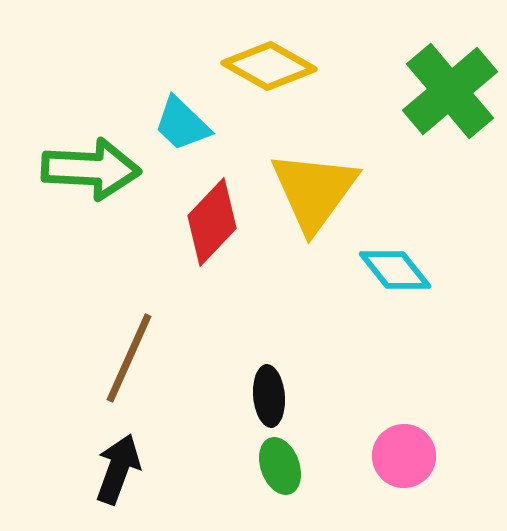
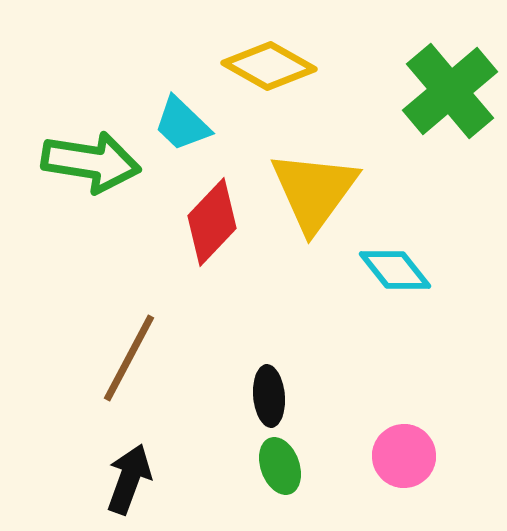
green arrow: moved 7 px up; rotated 6 degrees clockwise
brown line: rotated 4 degrees clockwise
black arrow: moved 11 px right, 10 px down
